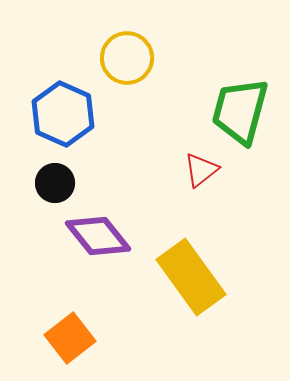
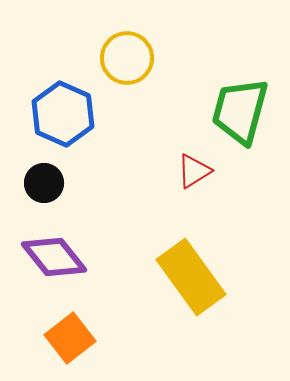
red triangle: moved 7 px left, 1 px down; rotated 6 degrees clockwise
black circle: moved 11 px left
purple diamond: moved 44 px left, 21 px down
